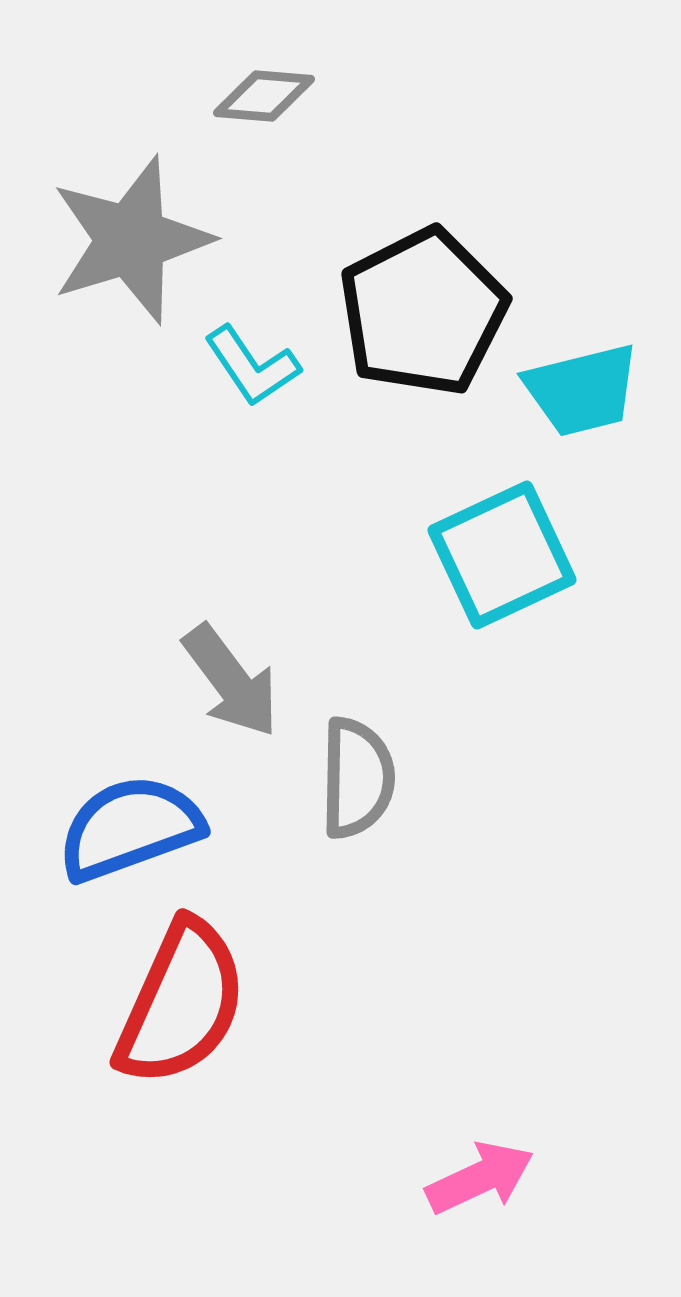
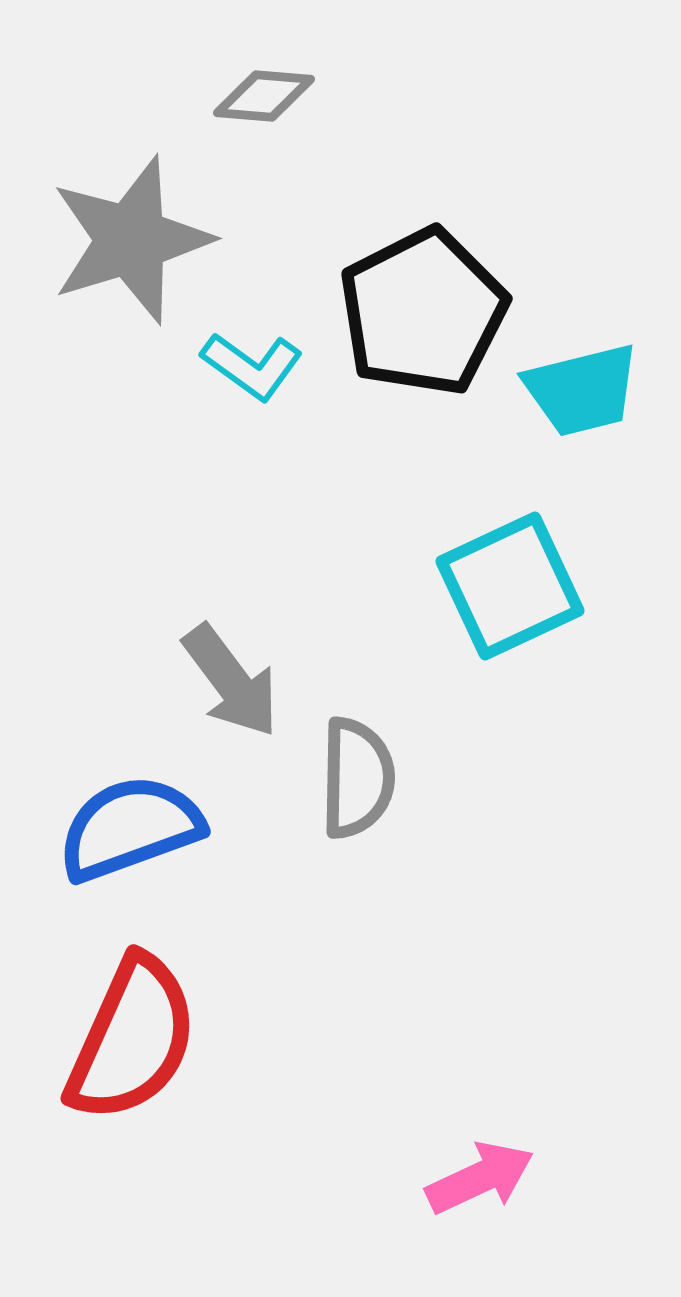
cyan L-shape: rotated 20 degrees counterclockwise
cyan square: moved 8 px right, 31 px down
red semicircle: moved 49 px left, 36 px down
